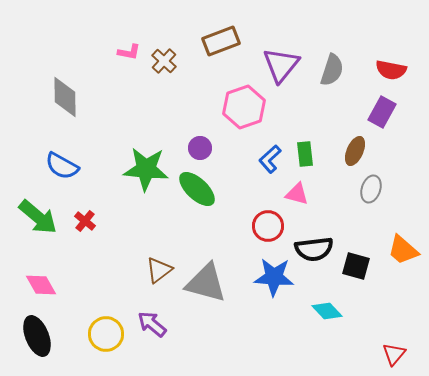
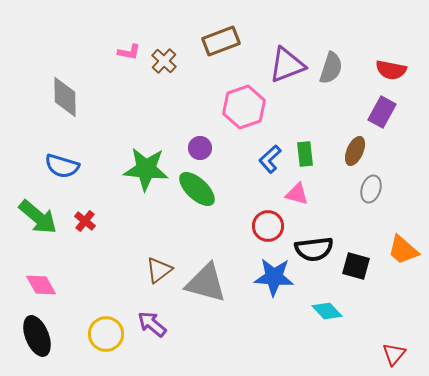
purple triangle: moved 6 px right; rotated 30 degrees clockwise
gray semicircle: moved 1 px left, 2 px up
blue semicircle: rotated 12 degrees counterclockwise
